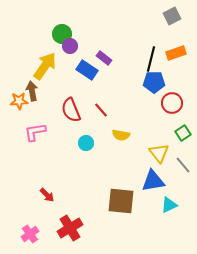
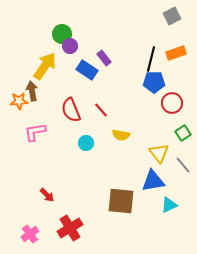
purple rectangle: rotated 14 degrees clockwise
